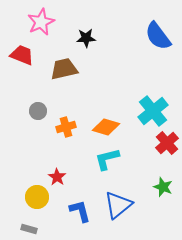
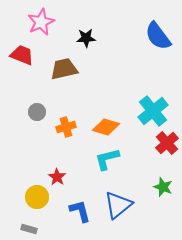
gray circle: moved 1 px left, 1 px down
